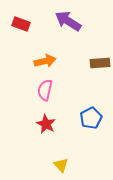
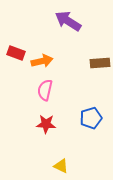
red rectangle: moved 5 px left, 29 px down
orange arrow: moved 3 px left
blue pentagon: rotated 10 degrees clockwise
red star: rotated 24 degrees counterclockwise
yellow triangle: moved 1 px down; rotated 21 degrees counterclockwise
